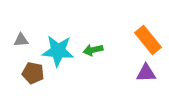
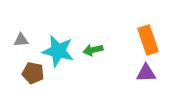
orange rectangle: rotated 20 degrees clockwise
cyan star: rotated 8 degrees clockwise
